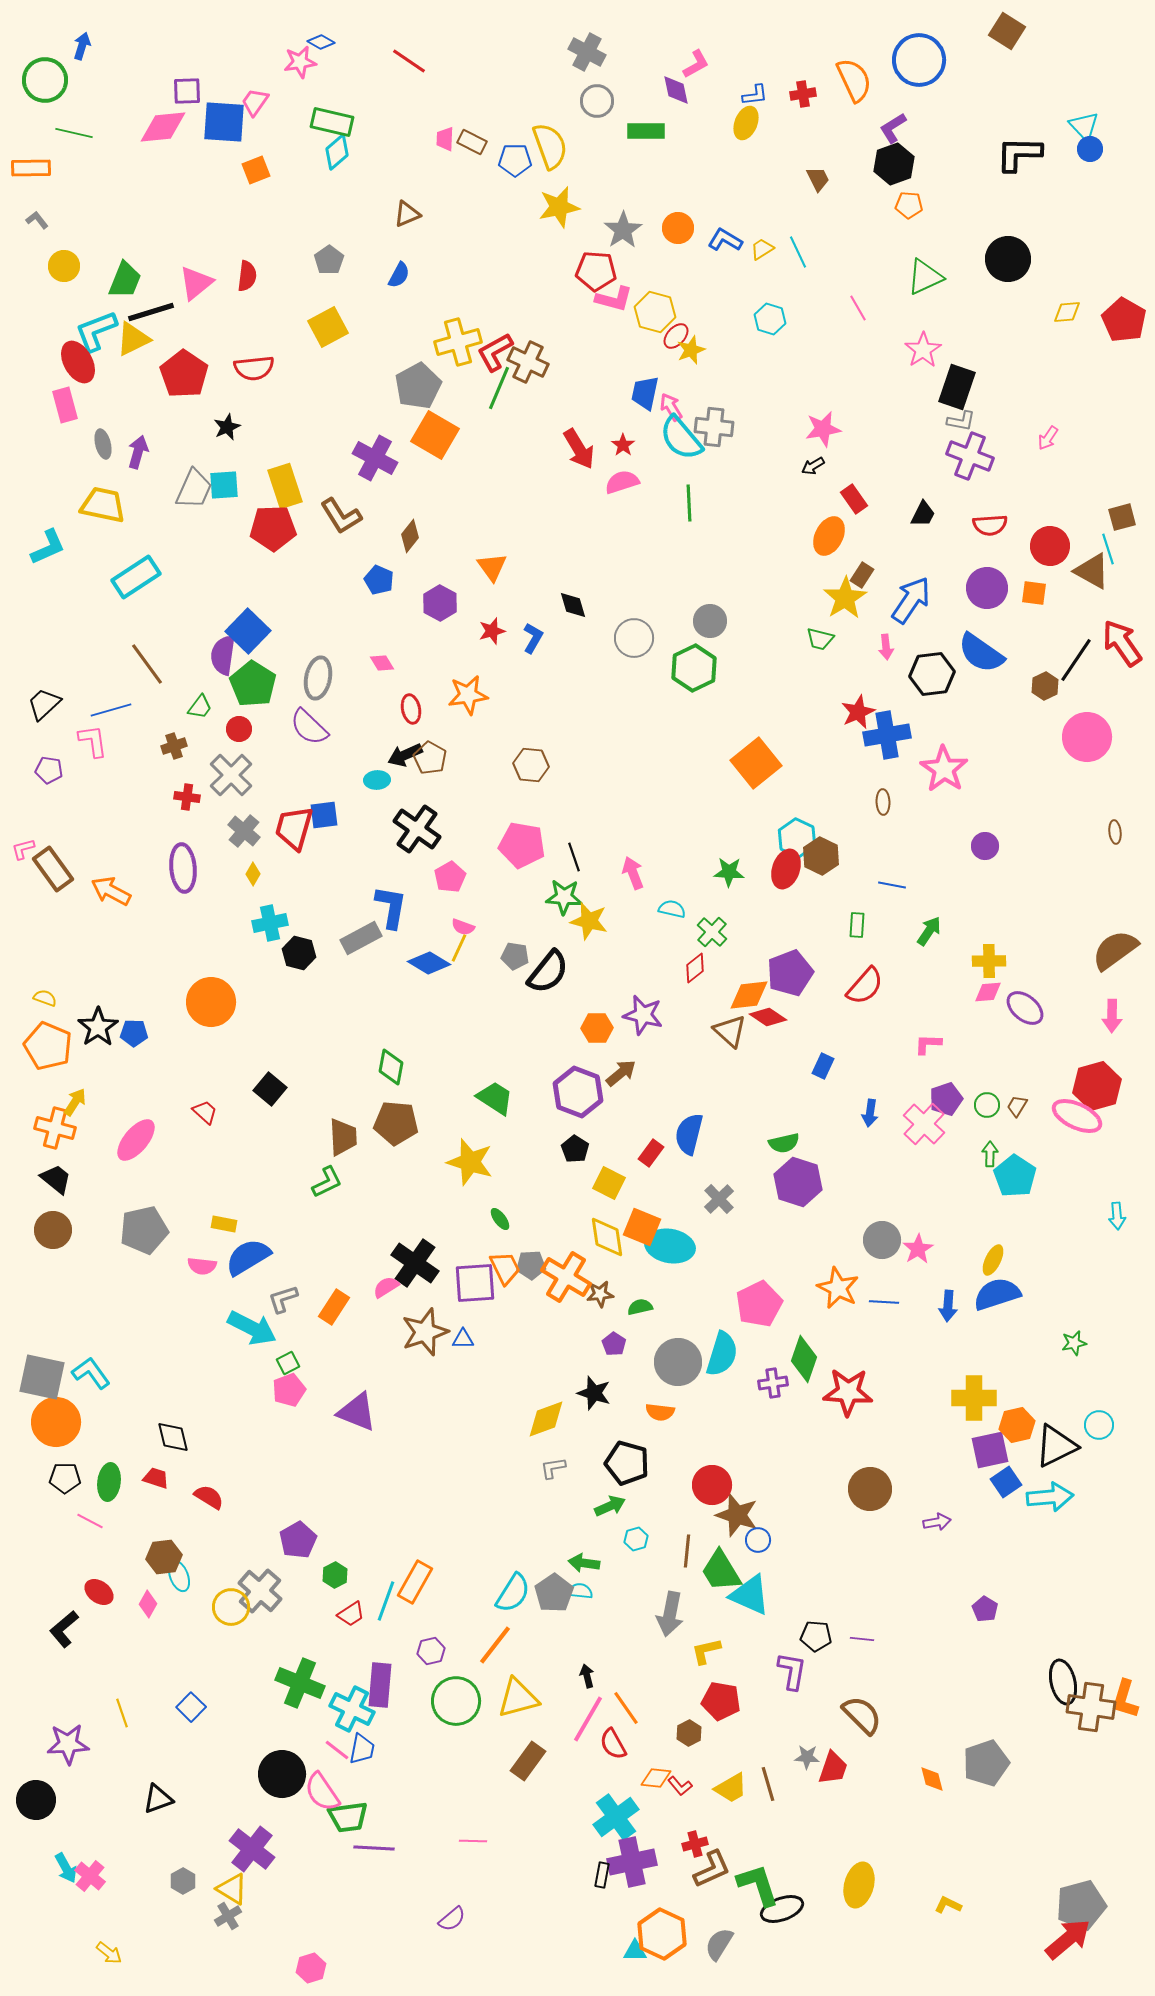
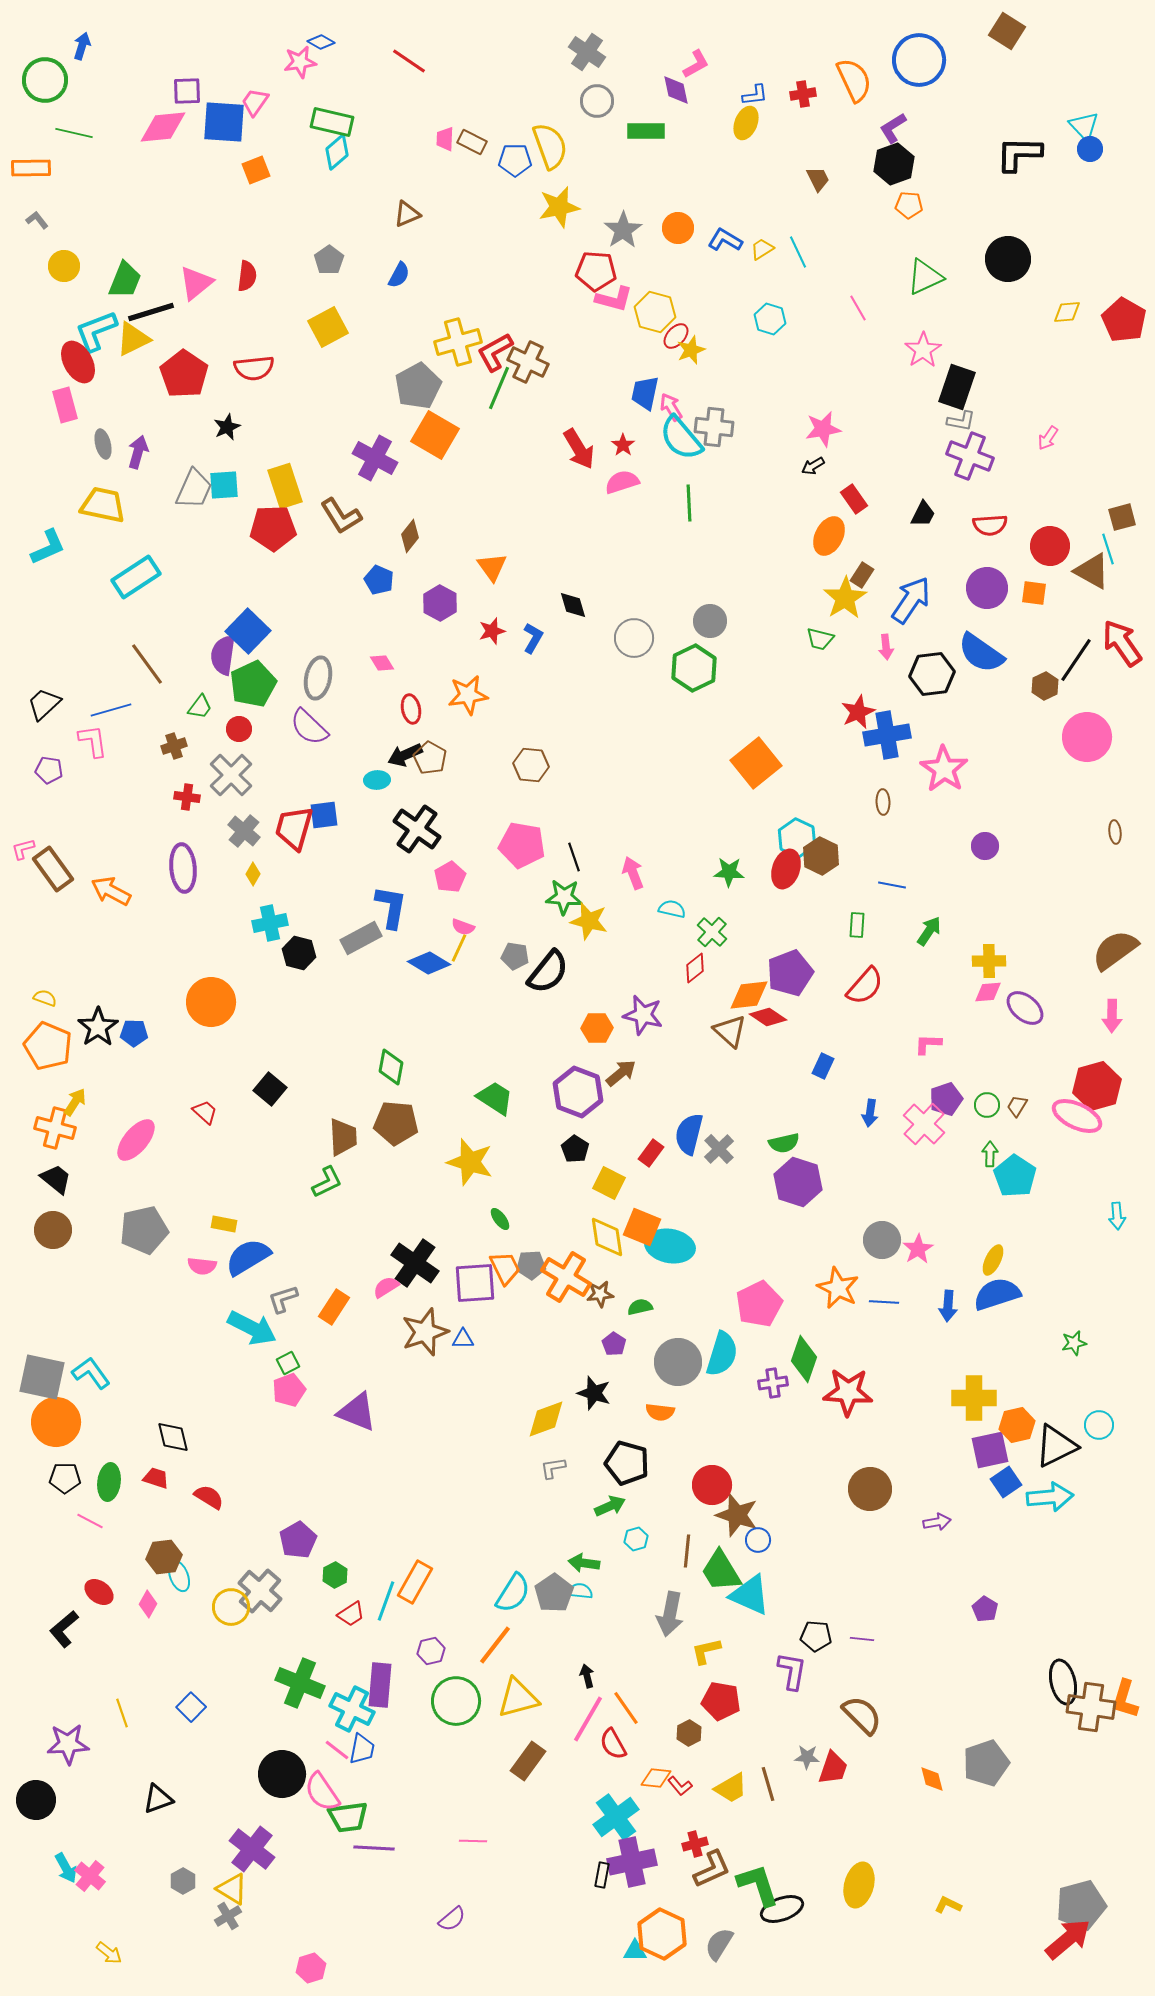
gray cross at (587, 52): rotated 6 degrees clockwise
green pentagon at (253, 684): rotated 15 degrees clockwise
gray cross at (719, 1199): moved 50 px up
